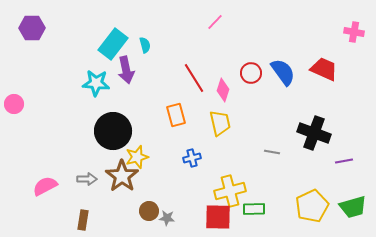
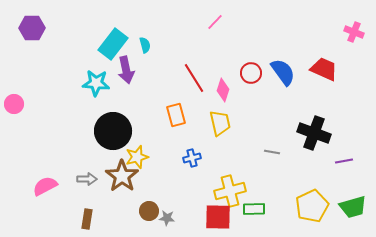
pink cross: rotated 12 degrees clockwise
brown rectangle: moved 4 px right, 1 px up
